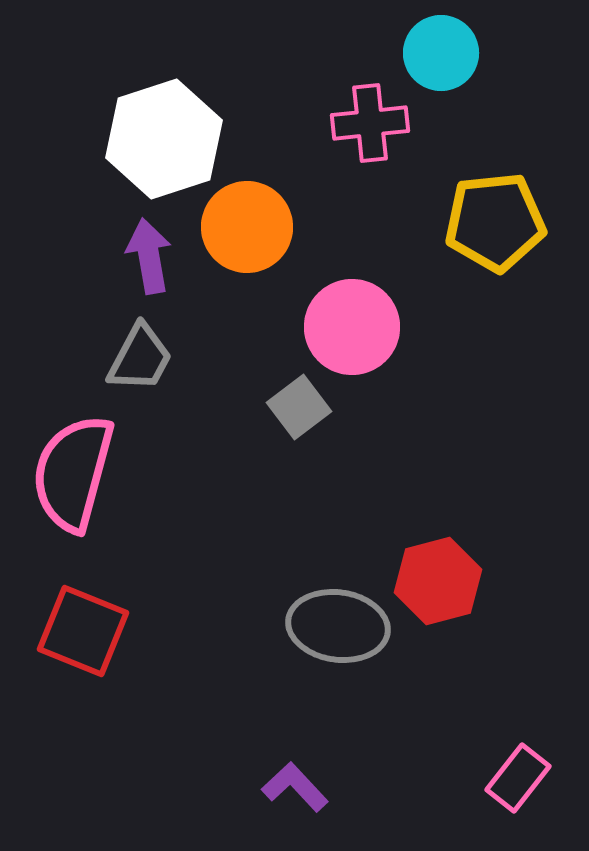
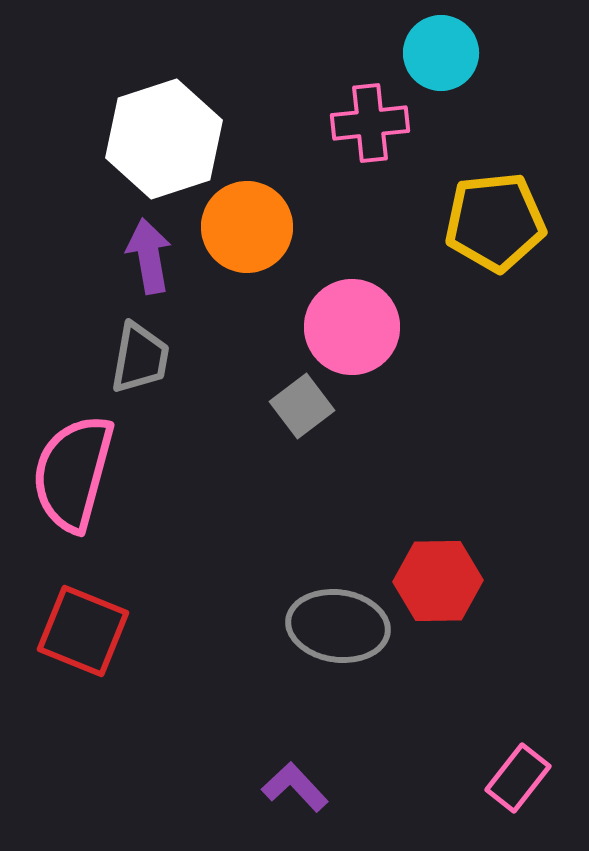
gray trapezoid: rotated 18 degrees counterclockwise
gray square: moved 3 px right, 1 px up
red hexagon: rotated 14 degrees clockwise
